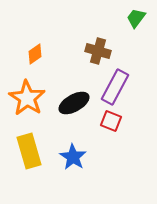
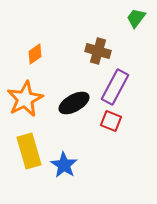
orange star: moved 2 px left, 1 px down; rotated 12 degrees clockwise
blue star: moved 9 px left, 8 px down
